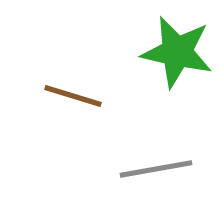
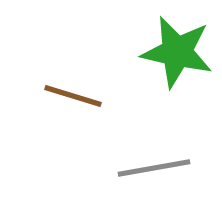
gray line: moved 2 px left, 1 px up
